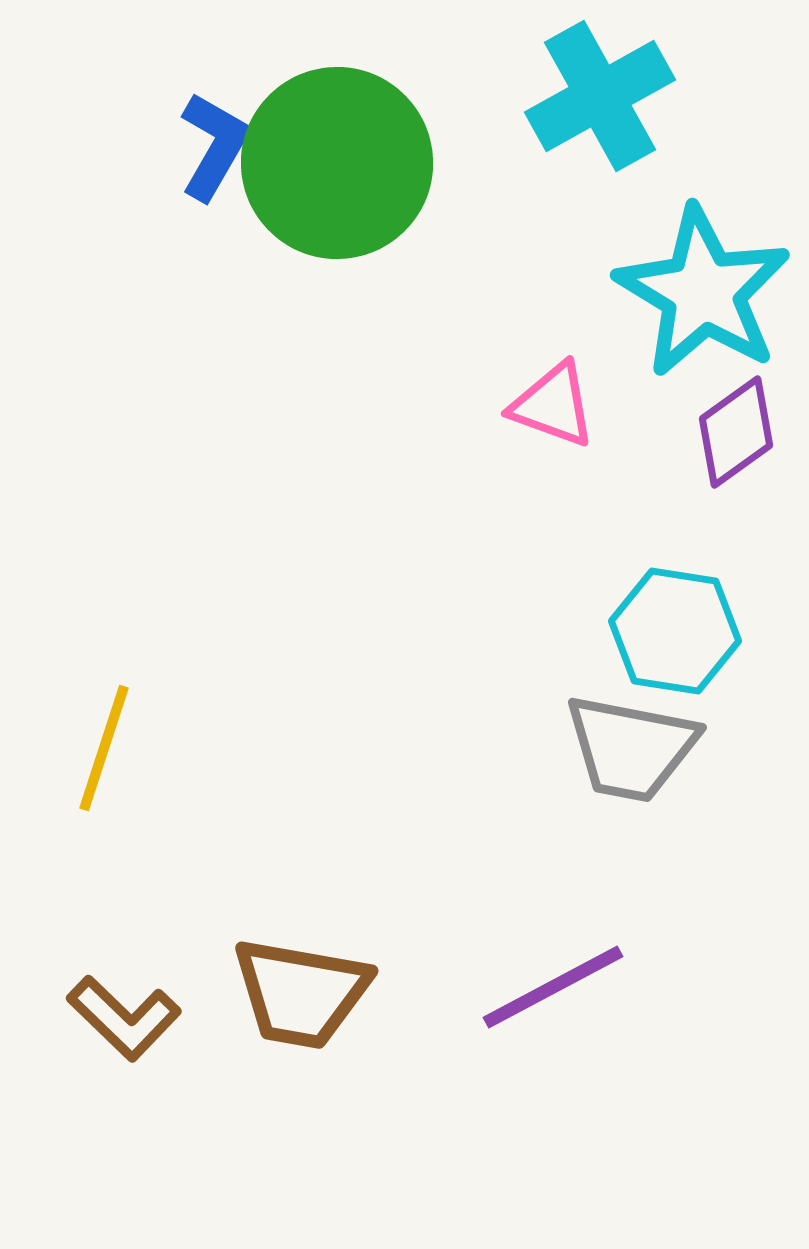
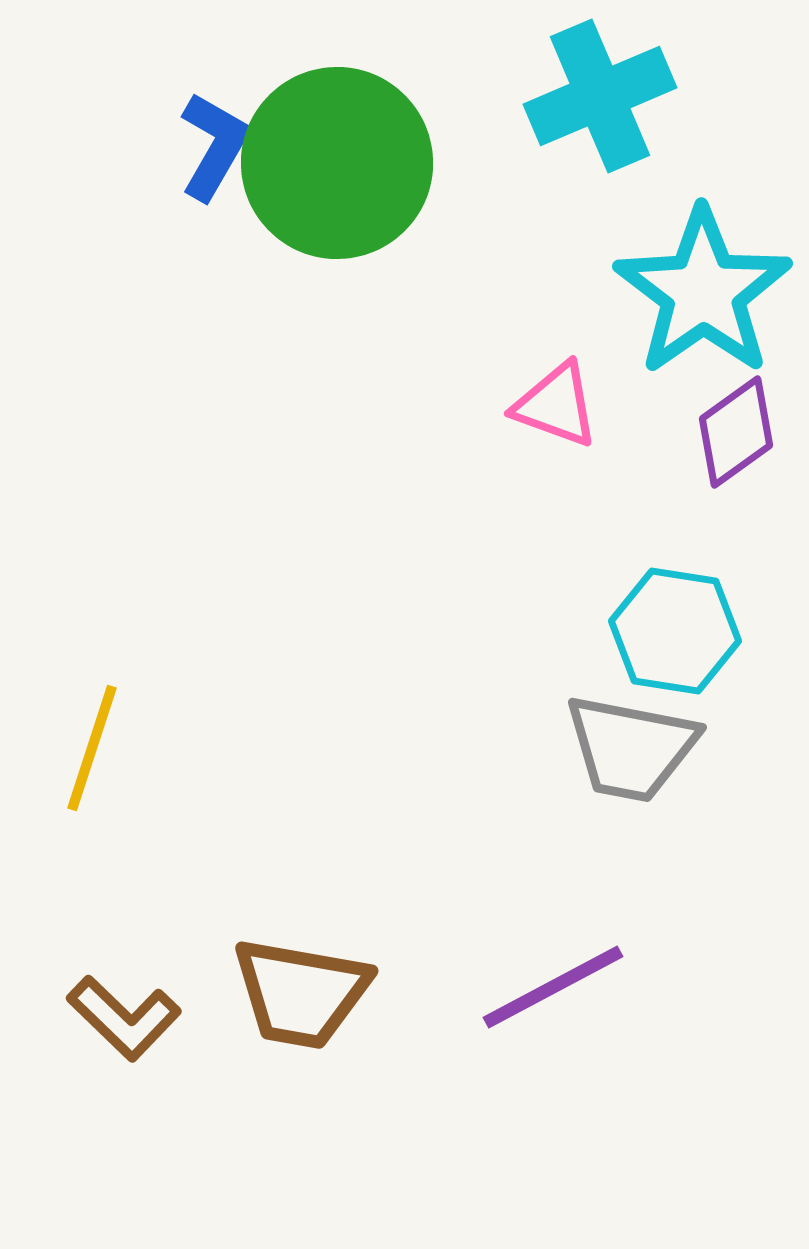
cyan cross: rotated 6 degrees clockwise
cyan star: rotated 6 degrees clockwise
pink triangle: moved 3 px right
yellow line: moved 12 px left
